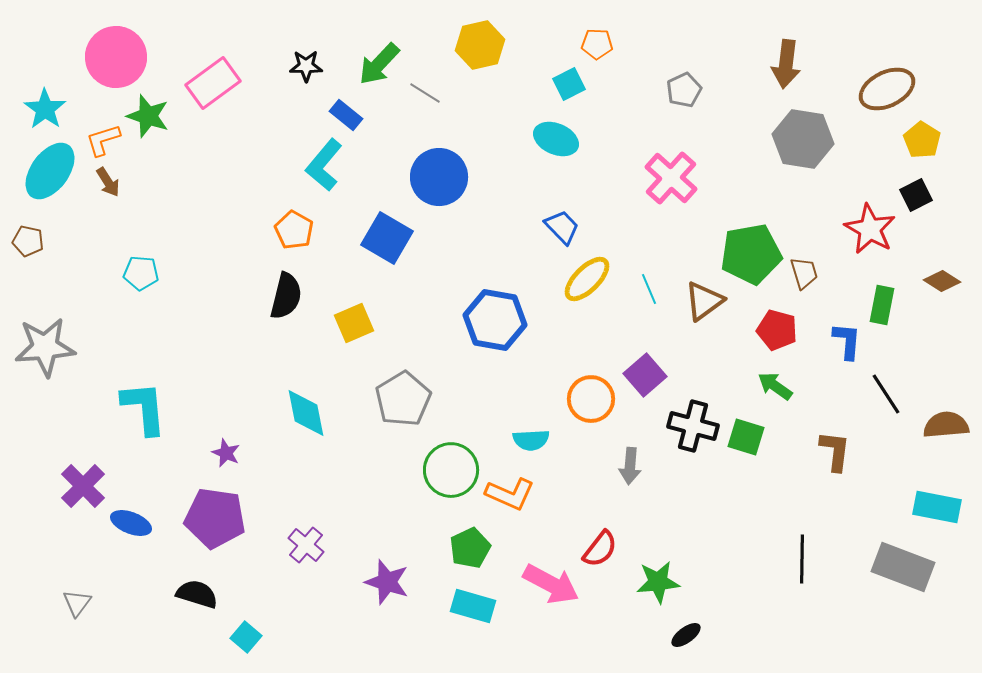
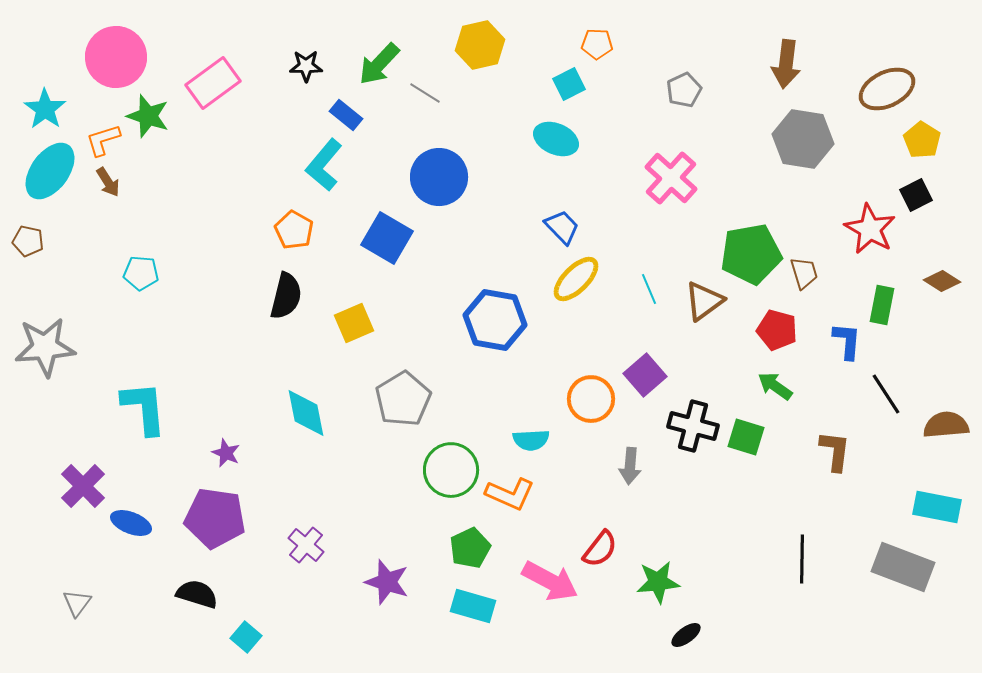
yellow ellipse at (587, 279): moved 11 px left
pink arrow at (551, 584): moved 1 px left, 3 px up
